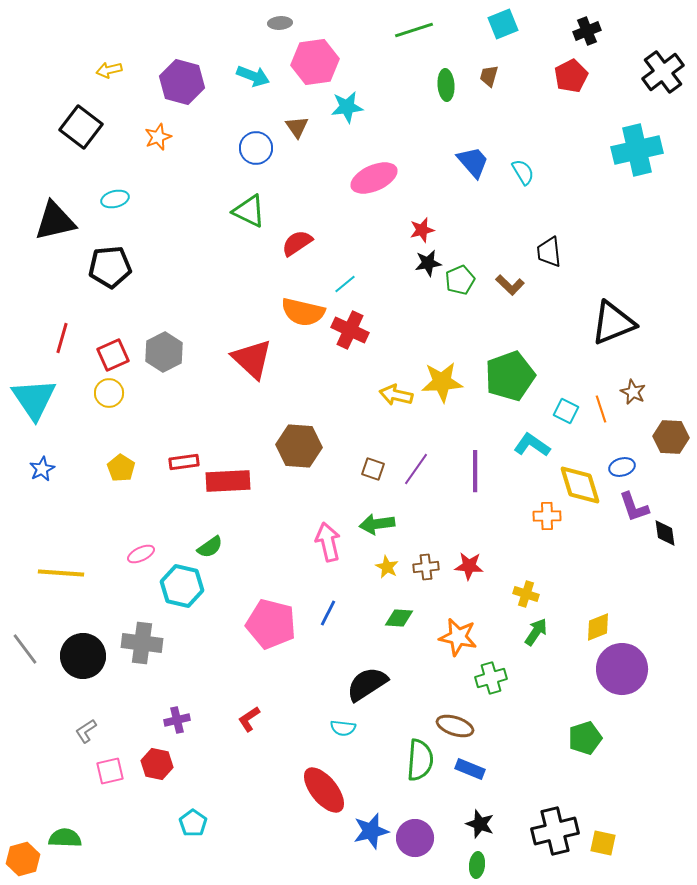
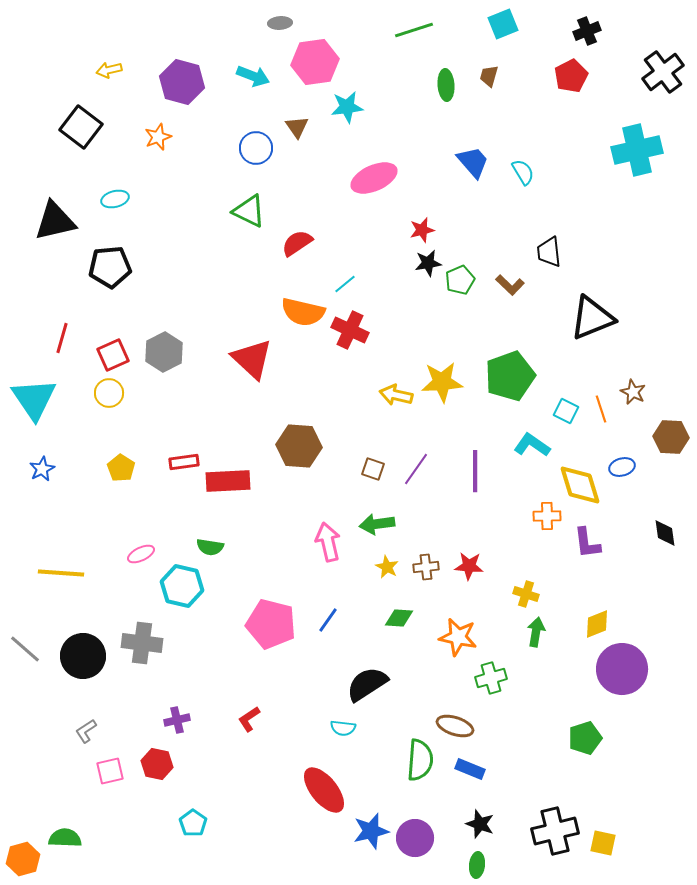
black triangle at (613, 323): moved 21 px left, 5 px up
purple L-shape at (634, 507): moved 47 px left, 36 px down; rotated 12 degrees clockwise
green semicircle at (210, 547): rotated 44 degrees clockwise
blue line at (328, 613): moved 7 px down; rotated 8 degrees clockwise
yellow diamond at (598, 627): moved 1 px left, 3 px up
green arrow at (536, 632): rotated 24 degrees counterclockwise
gray line at (25, 649): rotated 12 degrees counterclockwise
